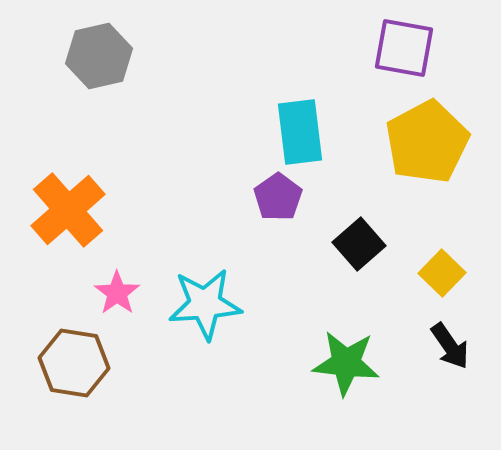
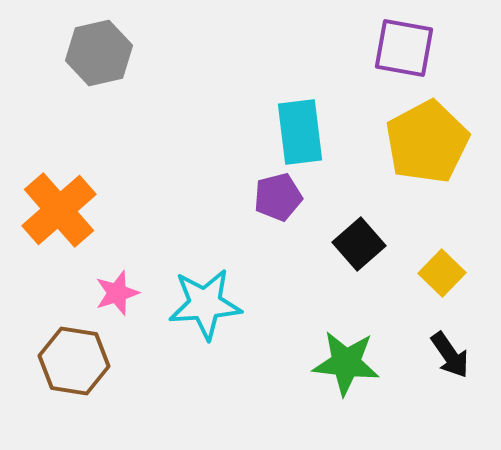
gray hexagon: moved 3 px up
purple pentagon: rotated 21 degrees clockwise
orange cross: moved 9 px left
pink star: rotated 18 degrees clockwise
black arrow: moved 9 px down
brown hexagon: moved 2 px up
